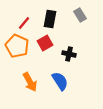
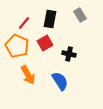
orange arrow: moved 2 px left, 7 px up
